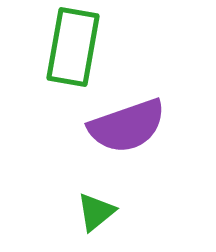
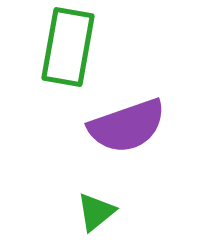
green rectangle: moved 5 px left
